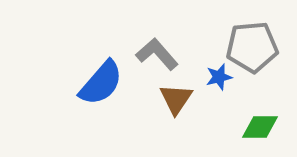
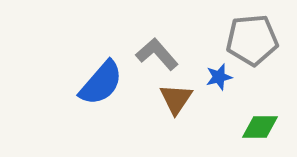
gray pentagon: moved 7 px up
